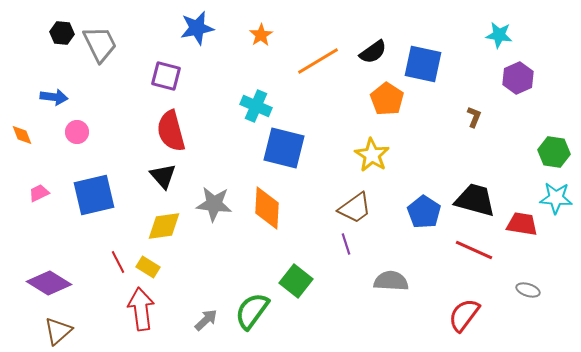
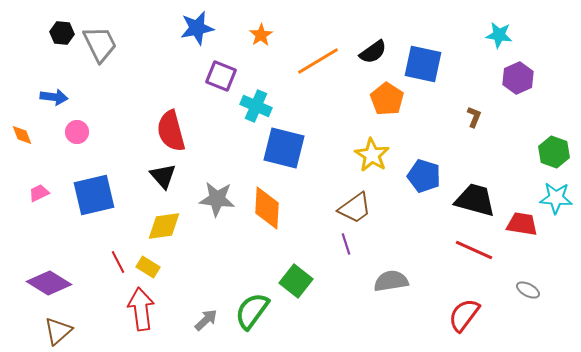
purple square at (166, 76): moved 55 px right; rotated 8 degrees clockwise
green hexagon at (554, 152): rotated 12 degrees clockwise
gray star at (214, 204): moved 3 px right, 5 px up
blue pentagon at (424, 212): moved 36 px up; rotated 16 degrees counterclockwise
gray semicircle at (391, 281): rotated 12 degrees counterclockwise
gray ellipse at (528, 290): rotated 10 degrees clockwise
